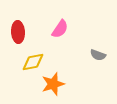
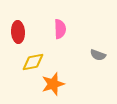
pink semicircle: rotated 36 degrees counterclockwise
